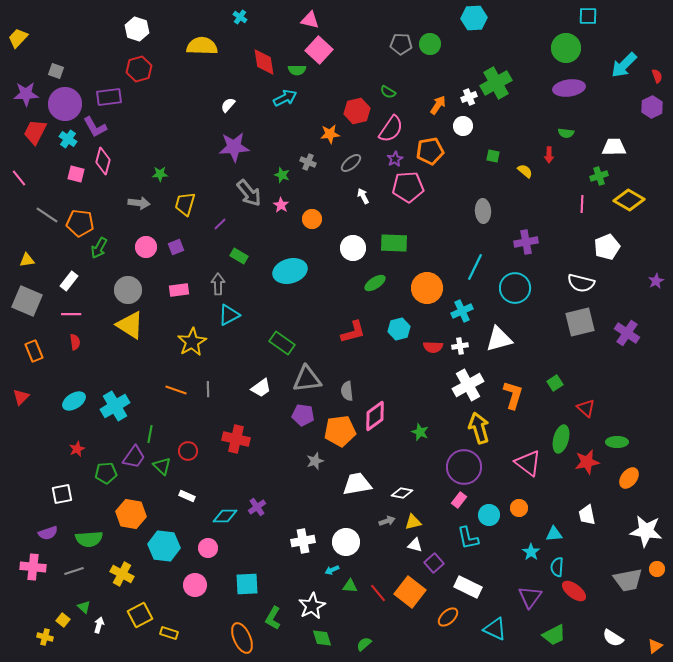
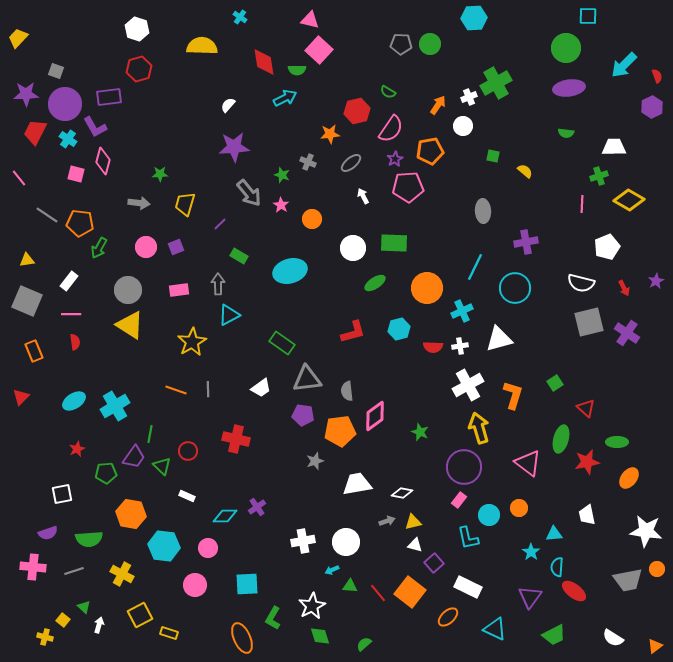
red arrow at (549, 155): moved 75 px right, 133 px down; rotated 28 degrees counterclockwise
gray square at (580, 322): moved 9 px right
green diamond at (322, 638): moved 2 px left, 2 px up
